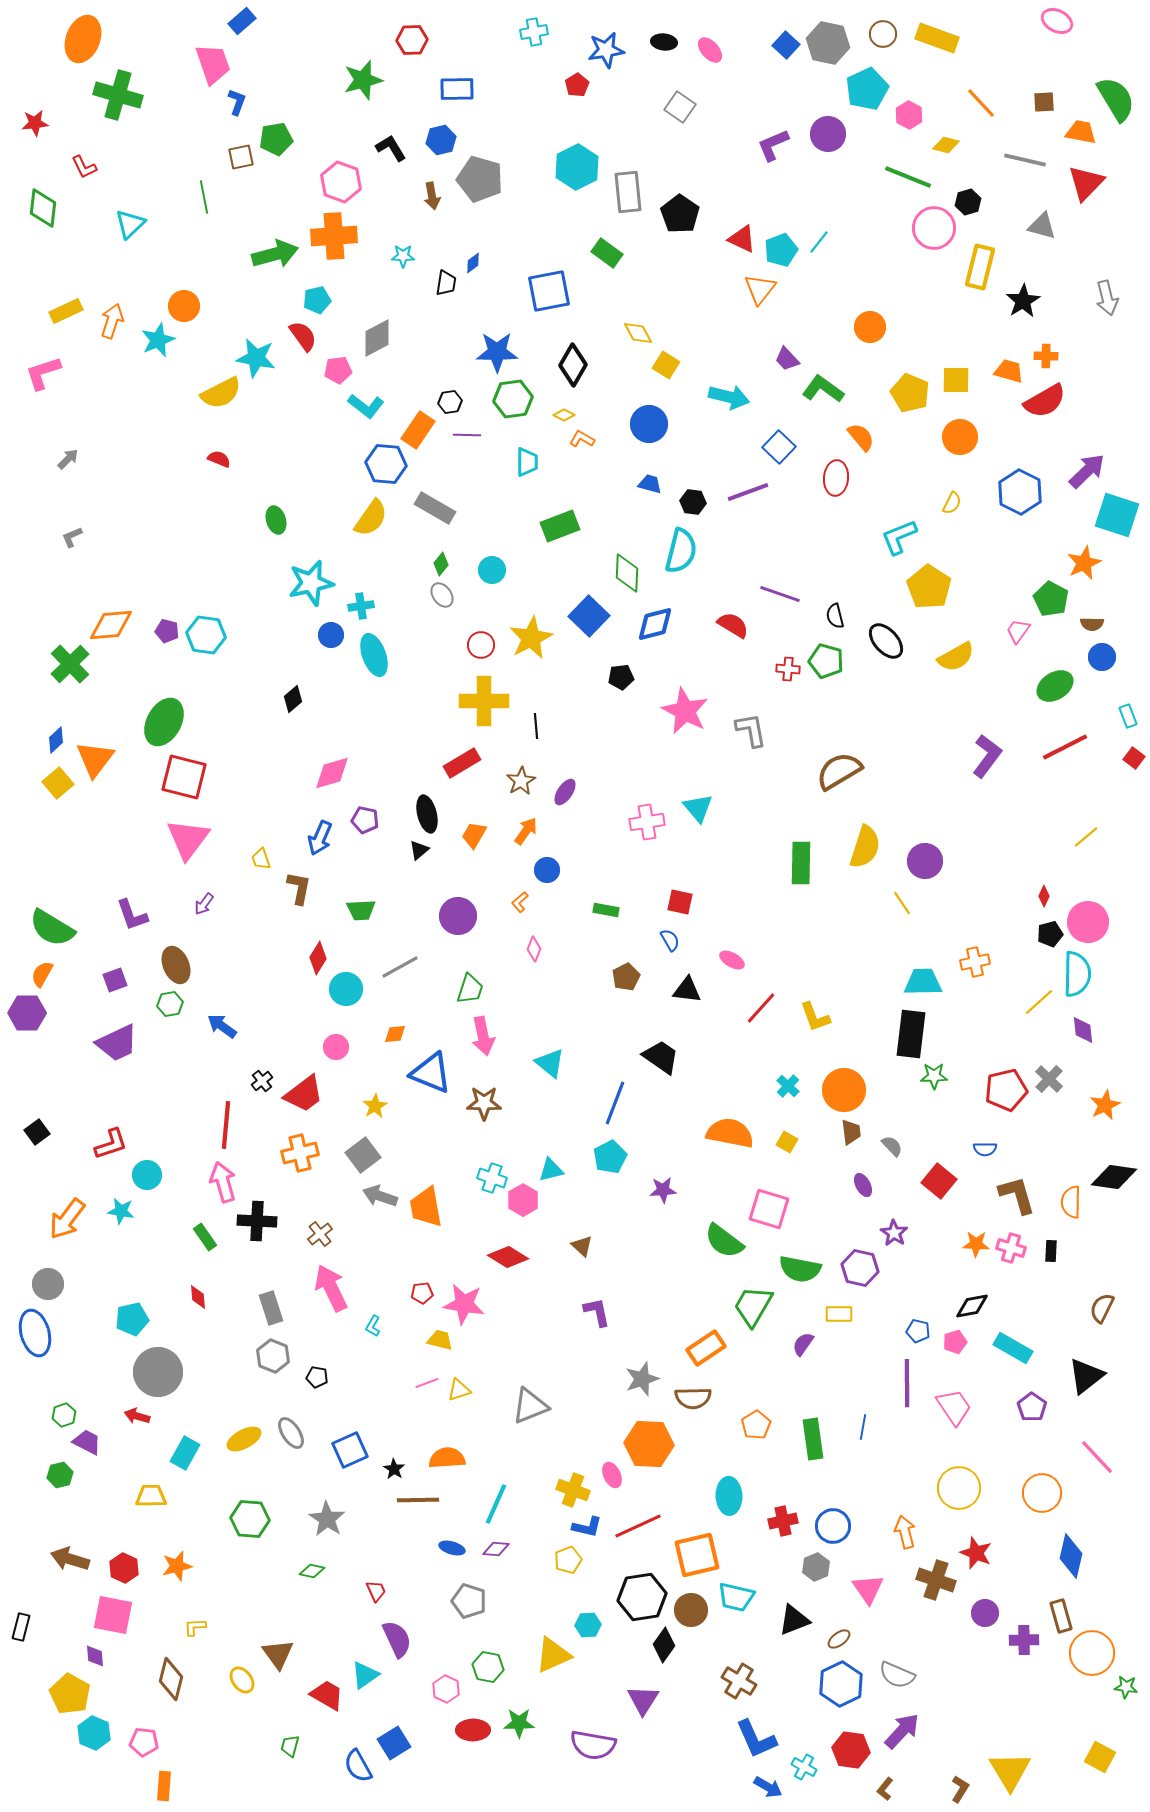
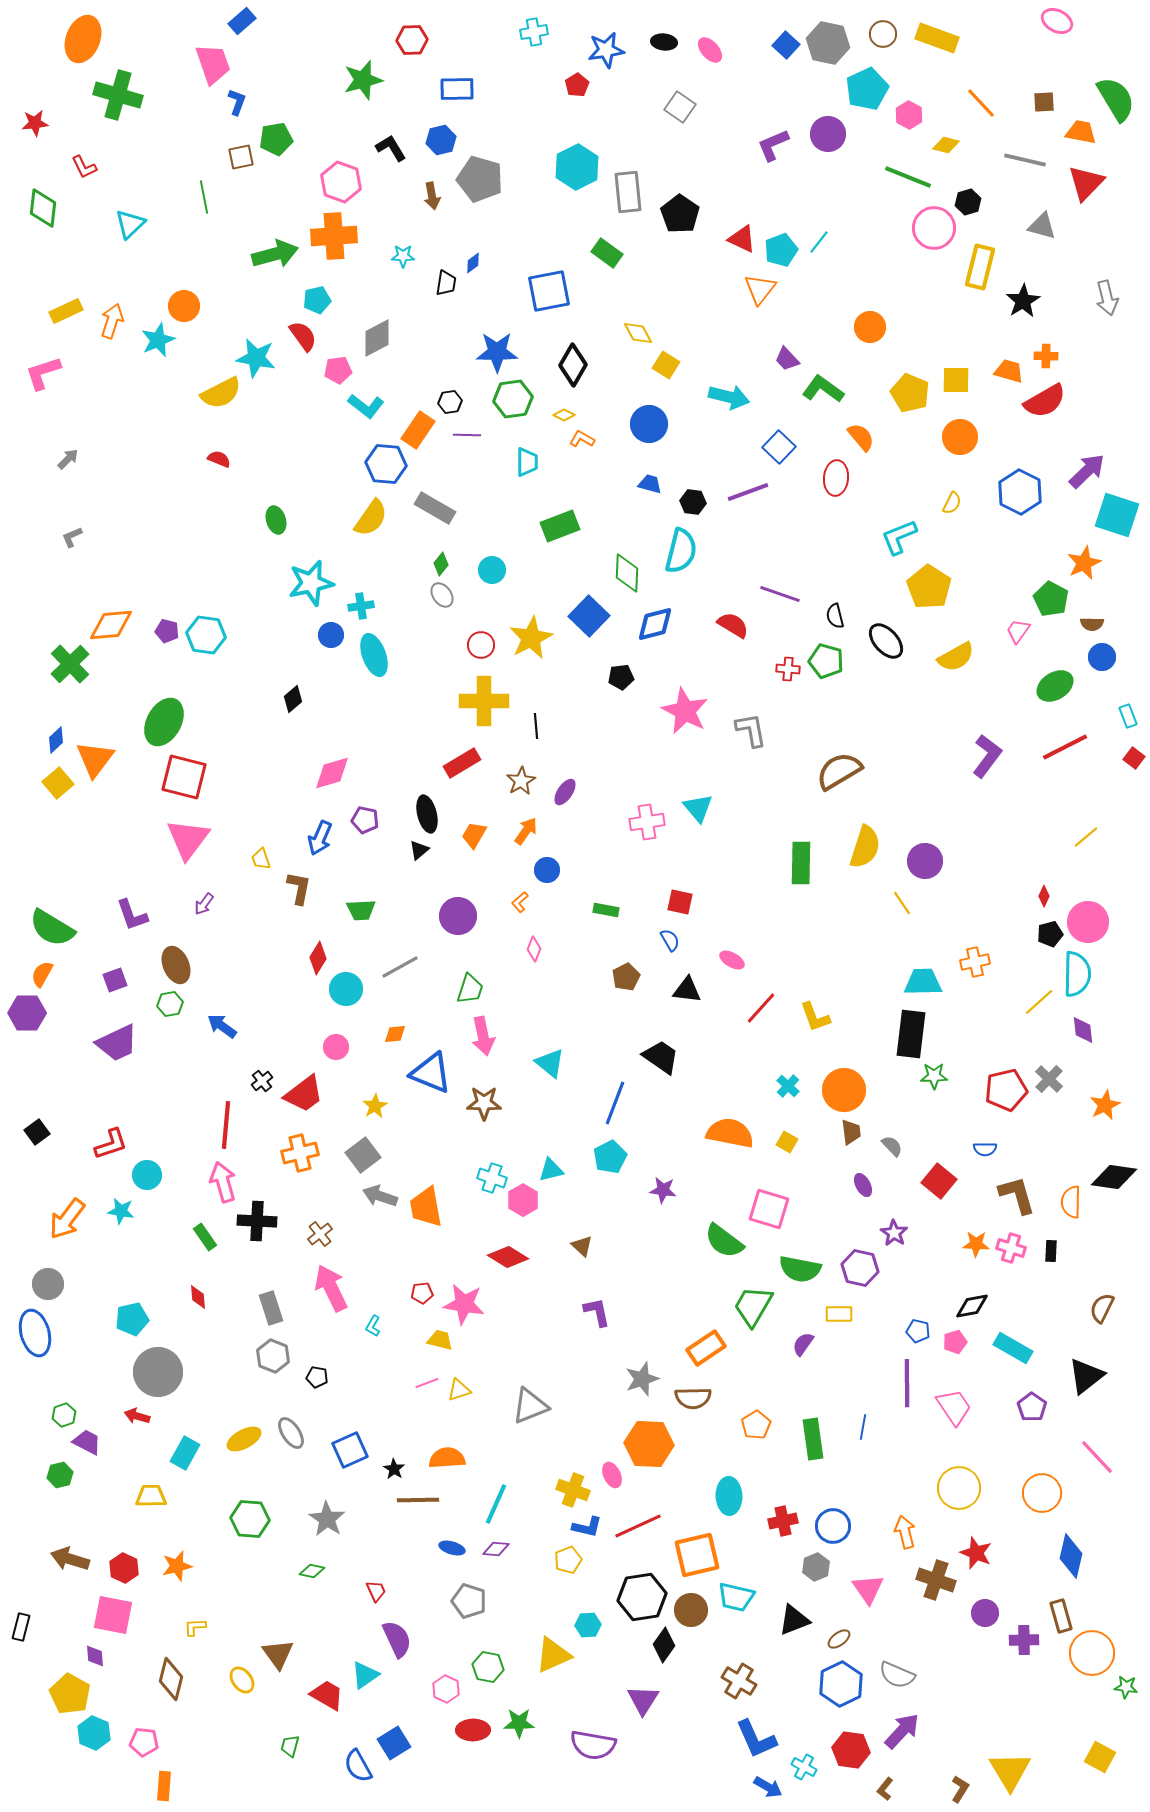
purple star at (663, 1190): rotated 12 degrees clockwise
